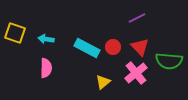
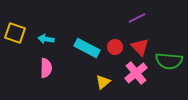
red circle: moved 2 px right
